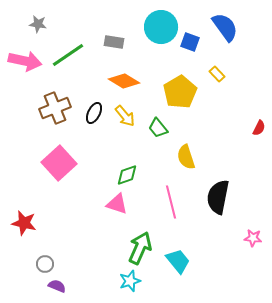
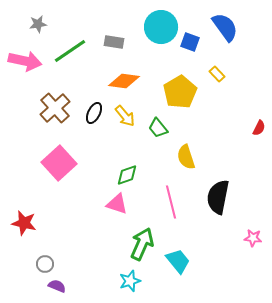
gray star: rotated 18 degrees counterclockwise
green line: moved 2 px right, 4 px up
orange diamond: rotated 24 degrees counterclockwise
brown cross: rotated 20 degrees counterclockwise
green arrow: moved 2 px right, 4 px up
